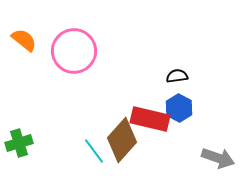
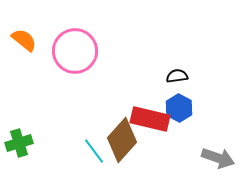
pink circle: moved 1 px right
